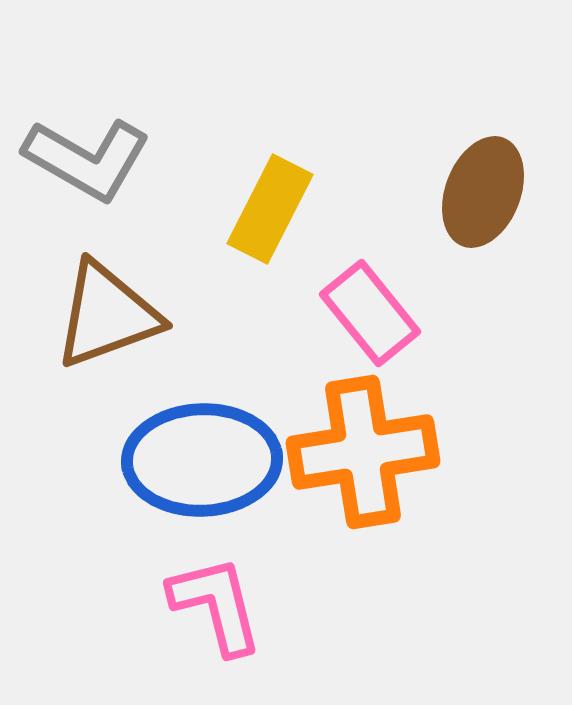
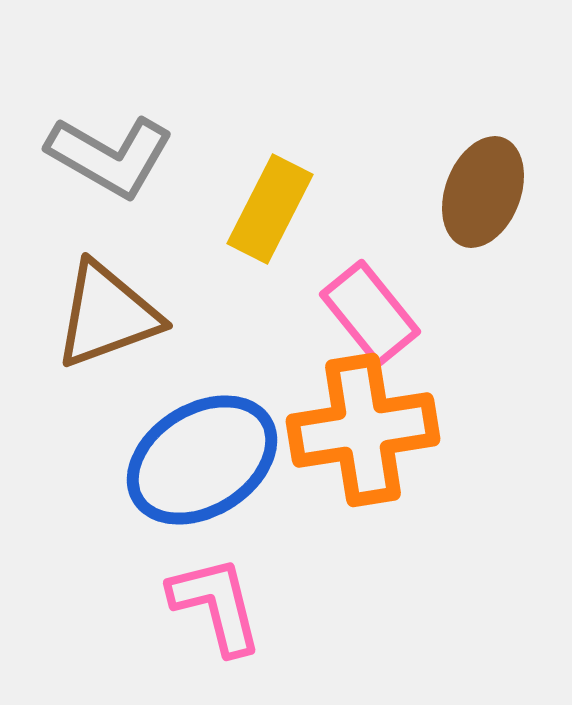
gray L-shape: moved 23 px right, 3 px up
orange cross: moved 22 px up
blue ellipse: rotated 30 degrees counterclockwise
